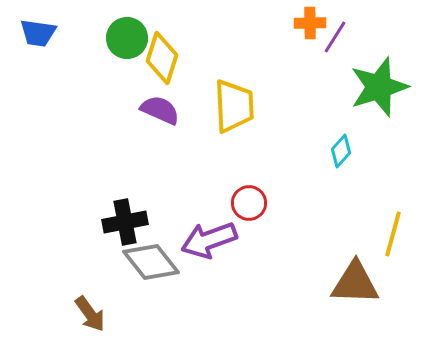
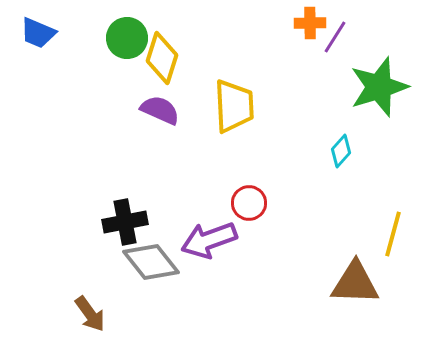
blue trapezoid: rotated 15 degrees clockwise
